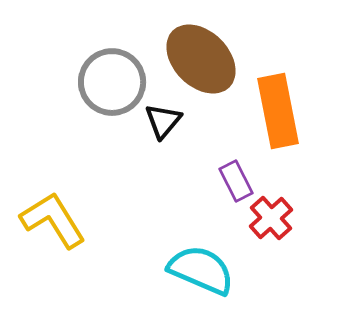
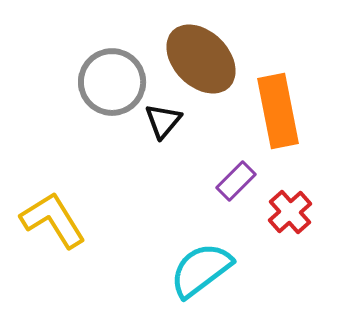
purple rectangle: rotated 72 degrees clockwise
red cross: moved 19 px right, 6 px up
cyan semicircle: rotated 60 degrees counterclockwise
